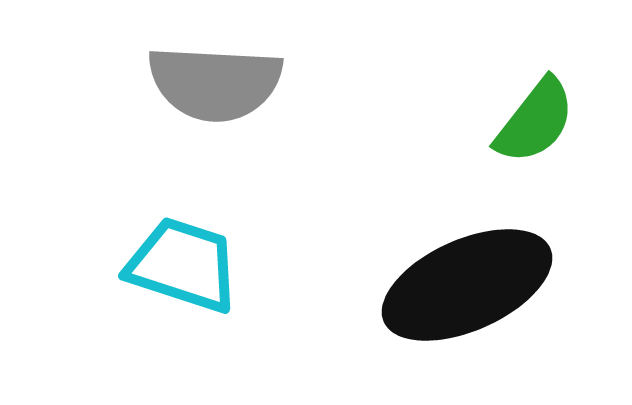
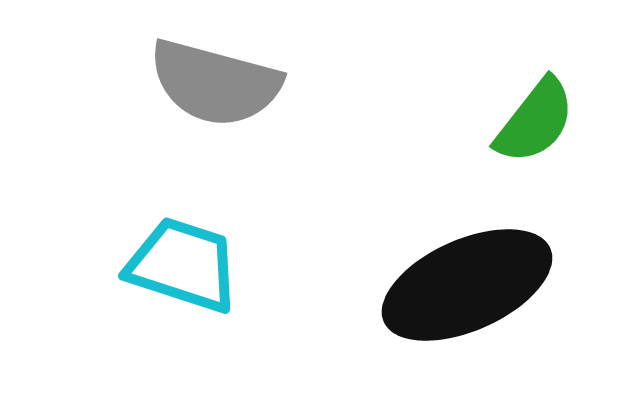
gray semicircle: rotated 12 degrees clockwise
